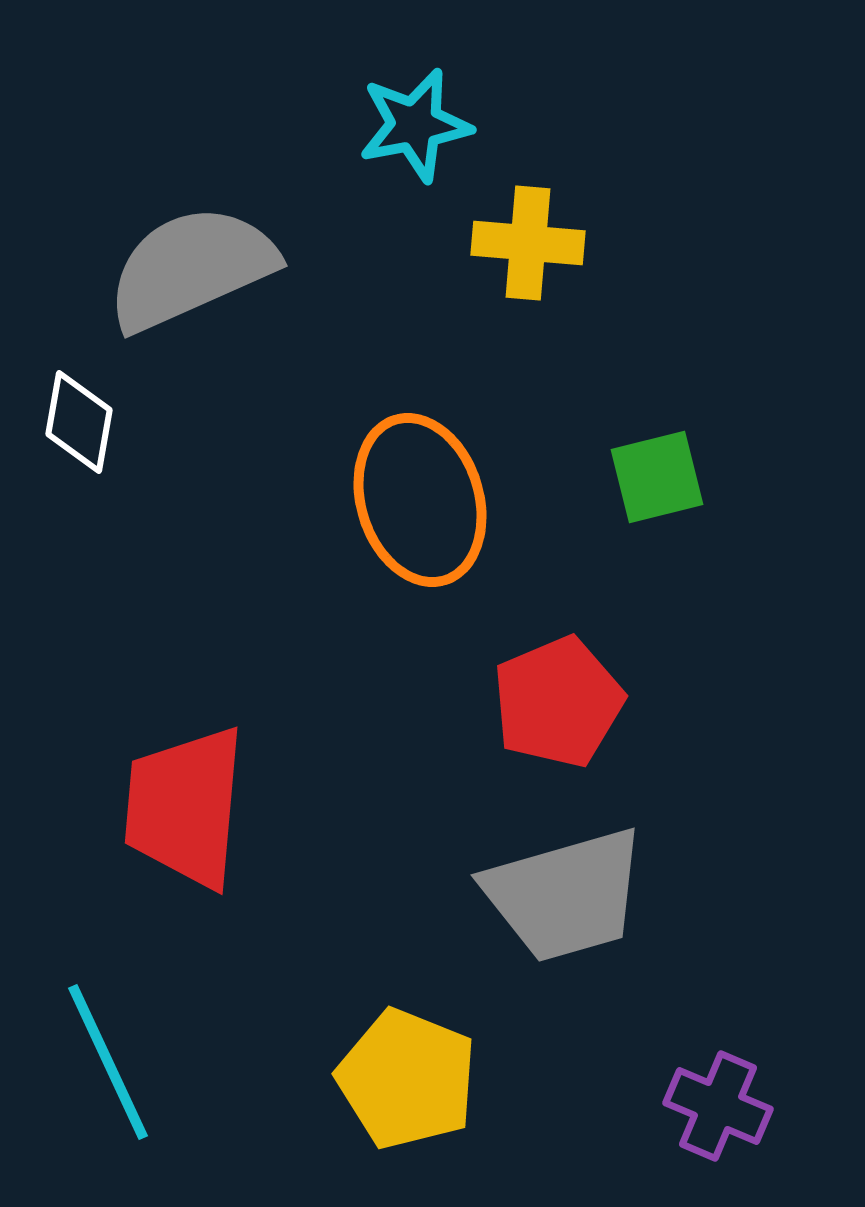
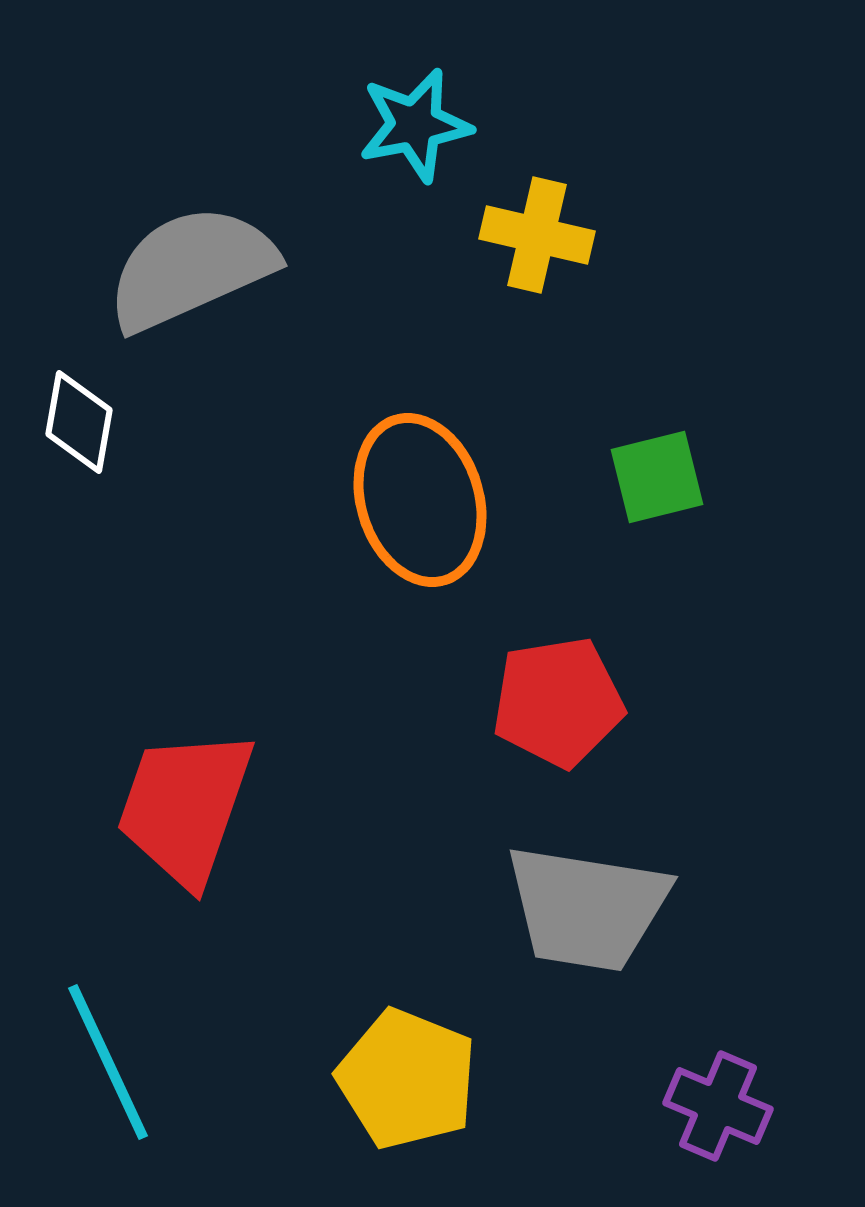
yellow cross: moved 9 px right, 8 px up; rotated 8 degrees clockwise
red pentagon: rotated 14 degrees clockwise
red trapezoid: rotated 14 degrees clockwise
gray trapezoid: moved 22 px right, 13 px down; rotated 25 degrees clockwise
